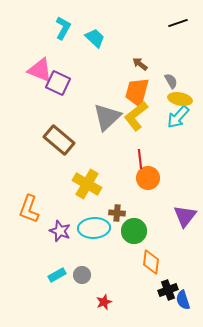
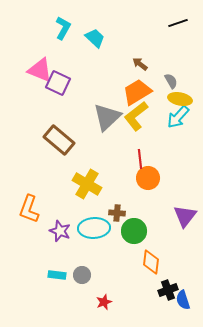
orange trapezoid: rotated 44 degrees clockwise
cyan rectangle: rotated 36 degrees clockwise
